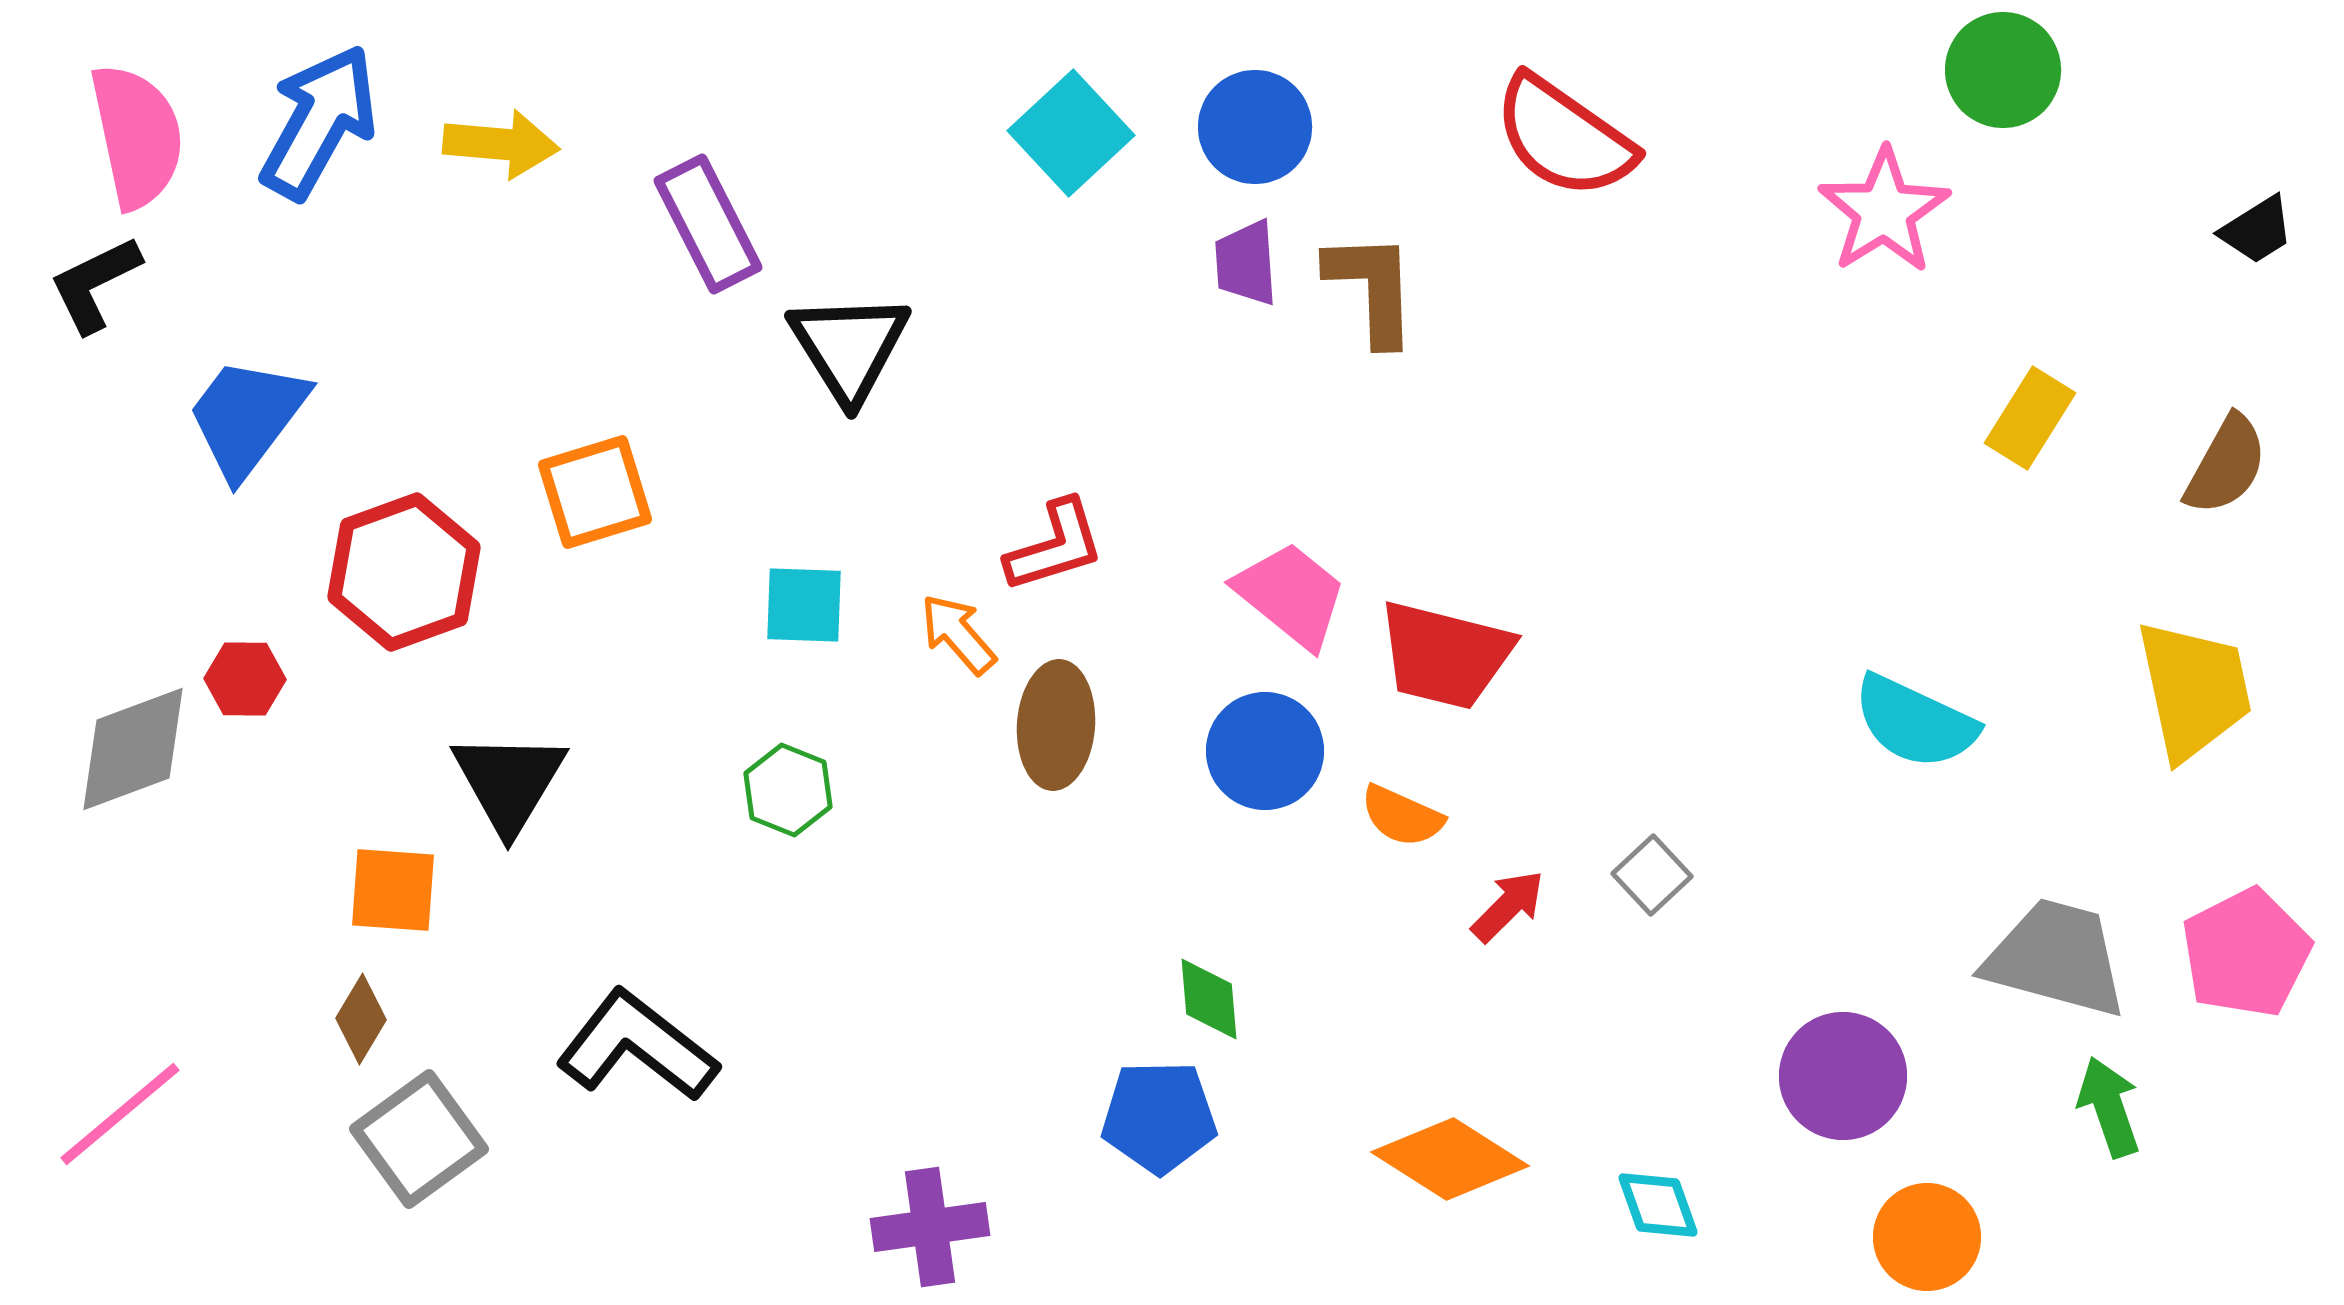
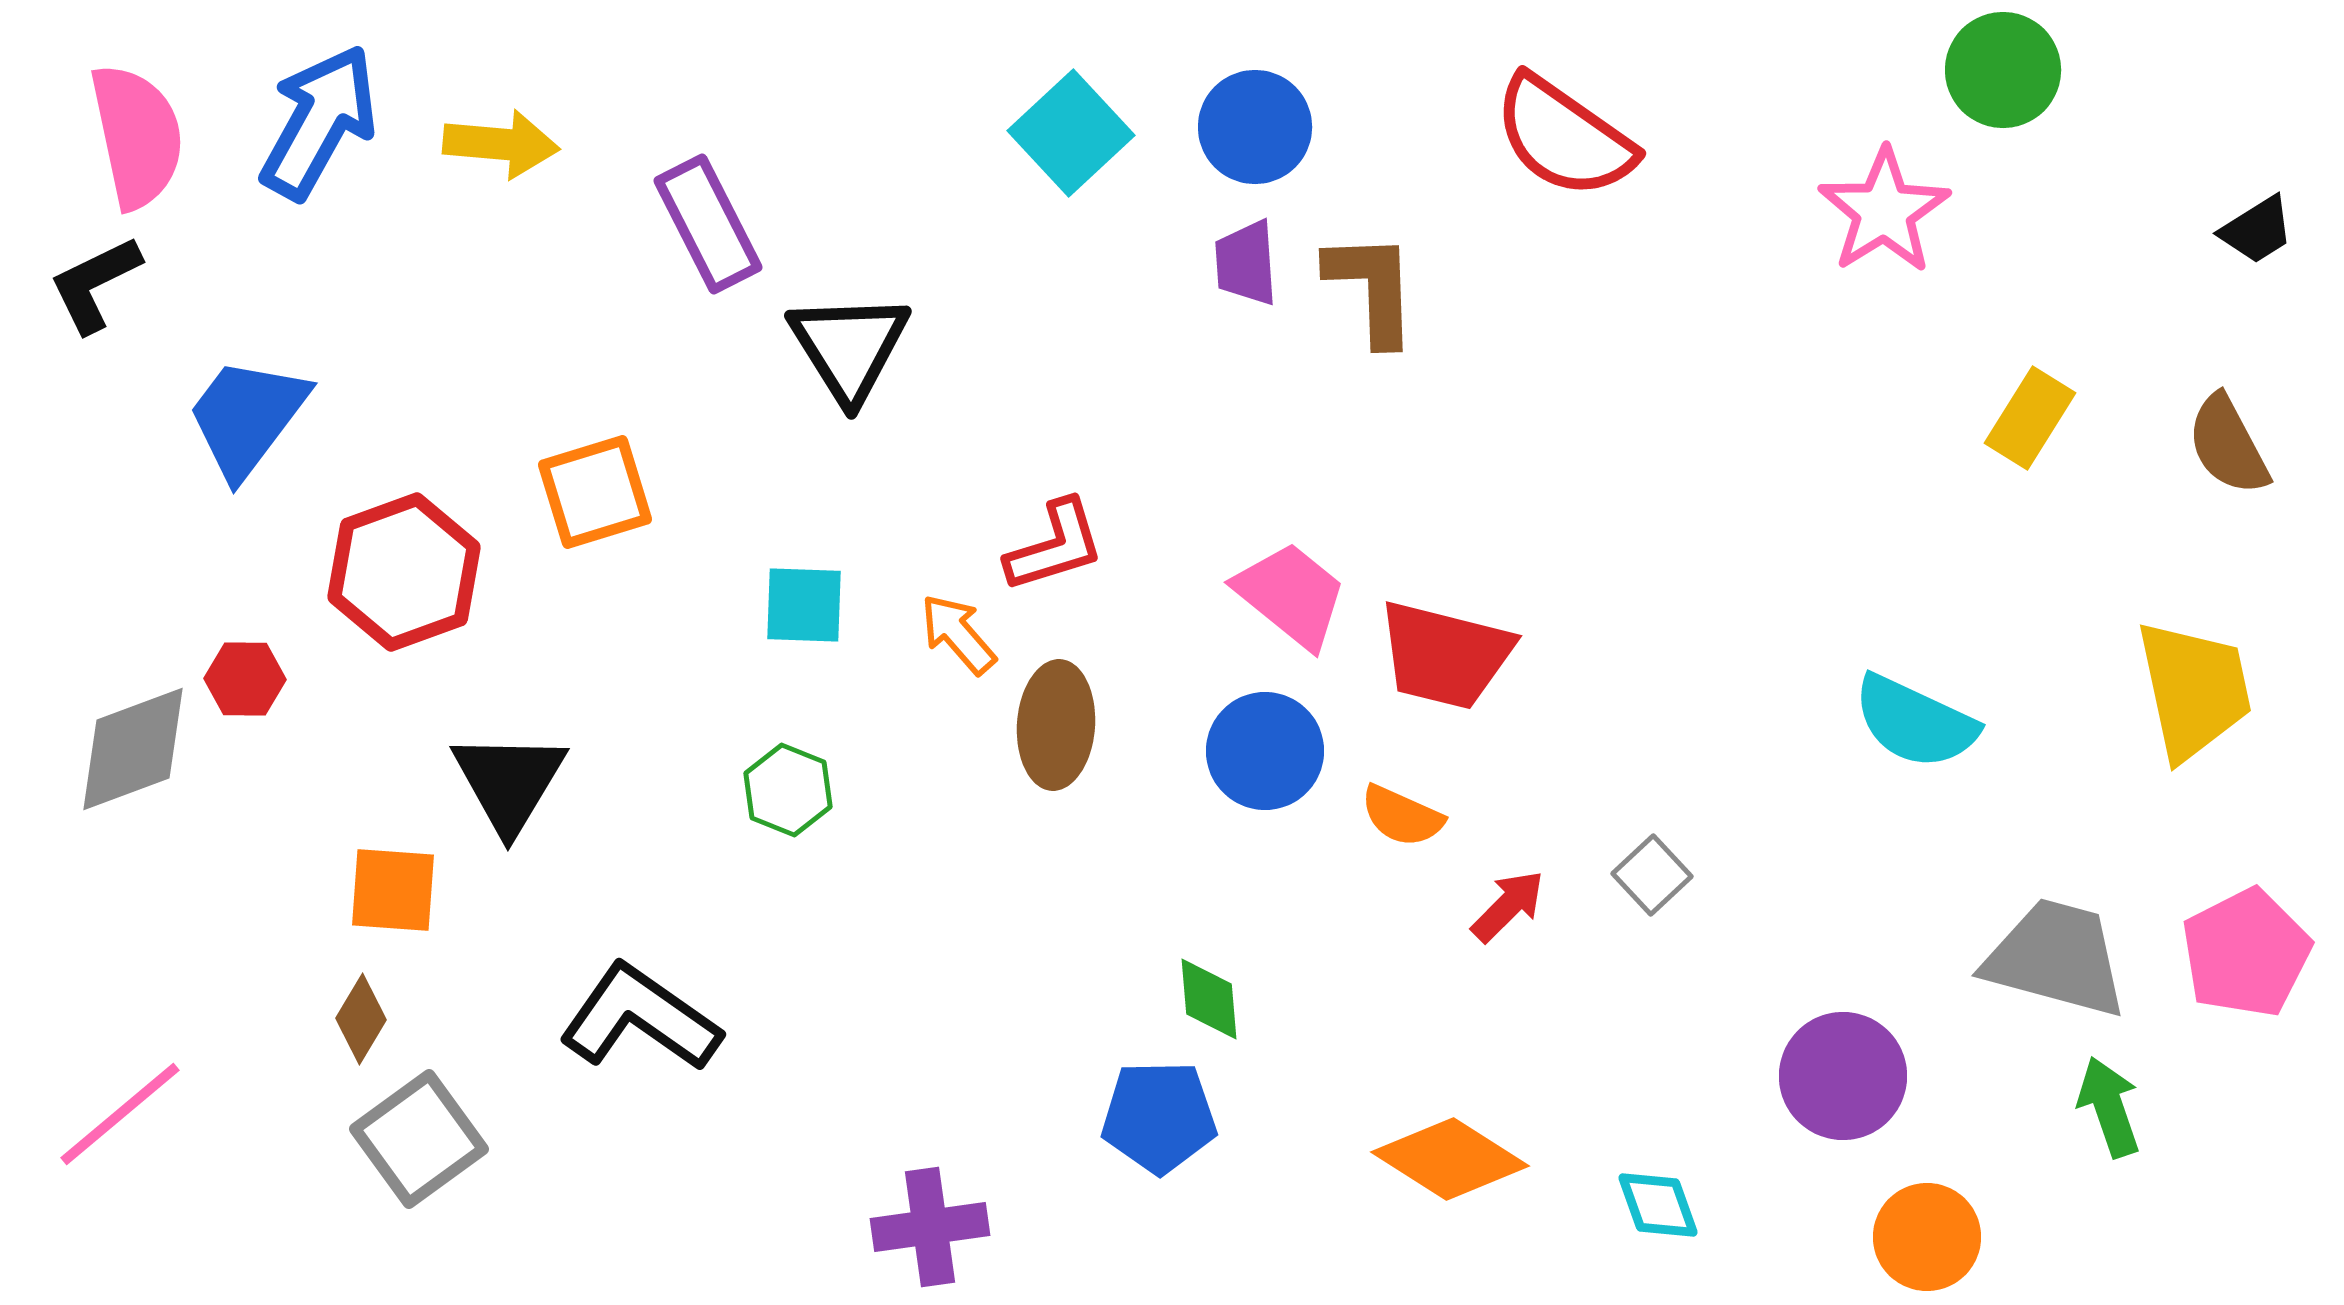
brown semicircle at (2226, 465): moved 2 px right, 20 px up; rotated 123 degrees clockwise
black L-shape at (637, 1046): moved 3 px right, 28 px up; rotated 3 degrees counterclockwise
